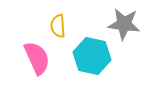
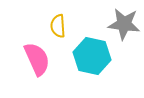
pink semicircle: moved 1 px down
